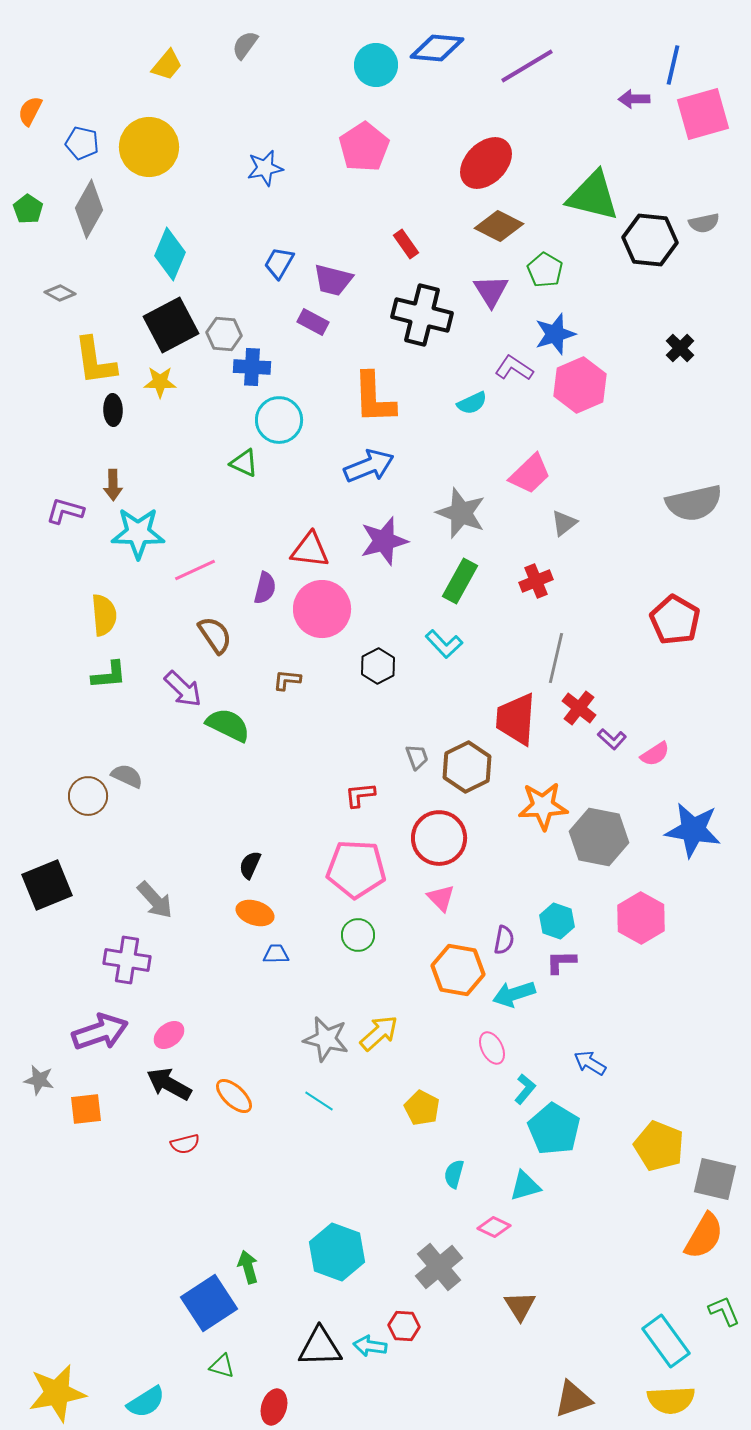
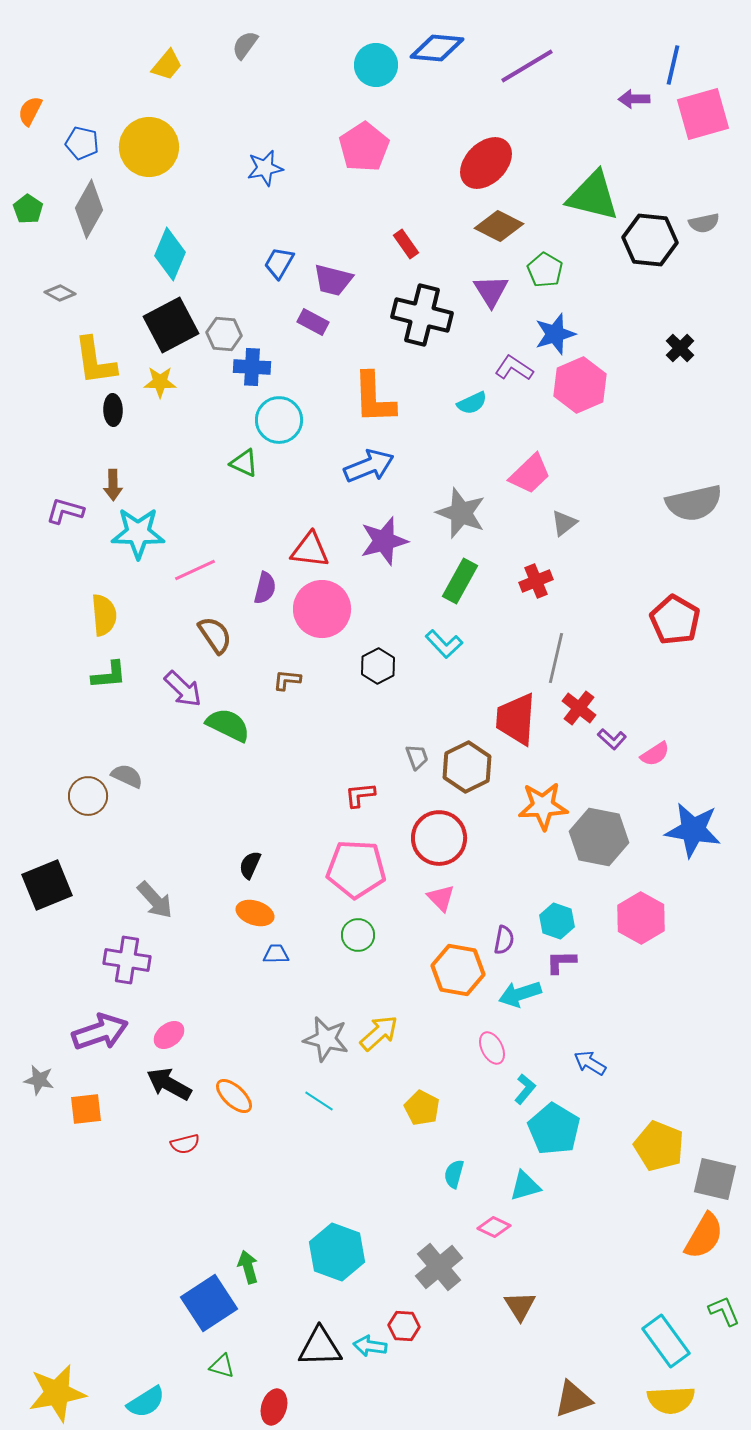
cyan arrow at (514, 994): moved 6 px right
